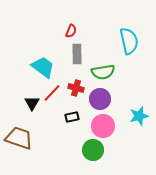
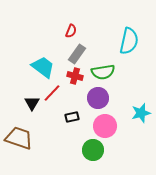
cyan semicircle: rotated 24 degrees clockwise
gray rectangle: rotated 36 degrees clockwise
red cross: moved 1 px left, 12 px up
purple circle: moved 2 px left, 1 px up
cyan star: moved 2 px right, 3 px up
pink circle: moved 2 px right
